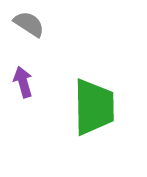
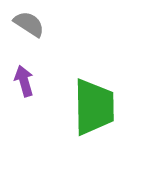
purple arrow: moved 1 px right, 1 px up
